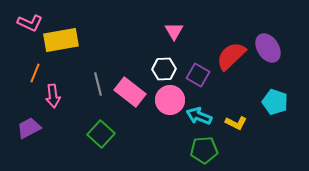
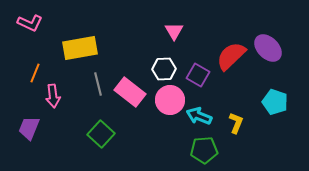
yellow rectangle: moved 19 px right, 8 px down
purple ellipse: rotated 12 degrees counterclockwise
yellow L-shape: rotated 95 degrees counterclockwise
purple trapezoid: rotated 40 degrees counterclockwise
